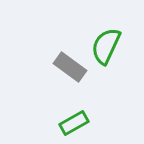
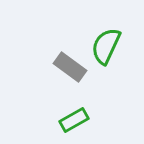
green rectangle: moved 3 px up
